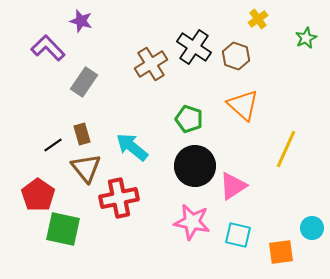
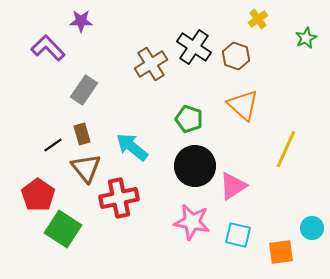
purple star: rotated 15 degrees counterclockwise
gray rectangle: moved 8 px down
green square: rotated 21 degrees clockwise
